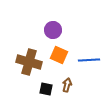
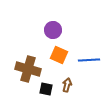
brown cross: moved 1 px left, 7 px down
